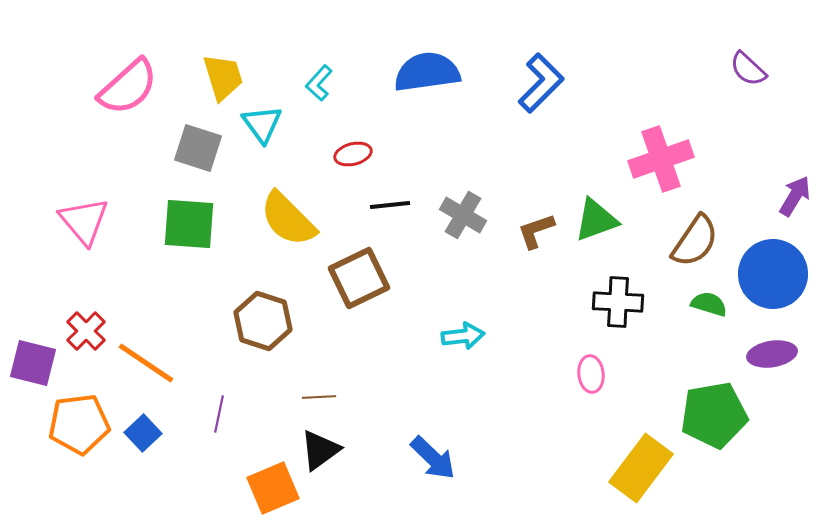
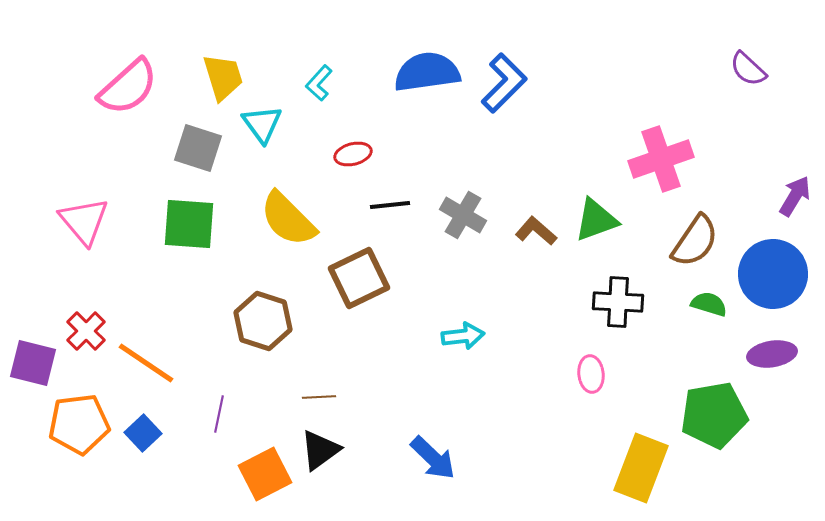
blue L-shape: moved 37 px left
brown L-shape: rotated 60 degrees clockwise
yellow rectangle: rotated 16 degrees counterclockwise
orange square: moved 8 px left, 14 px up; rotated 4 degrees counterclockwise
